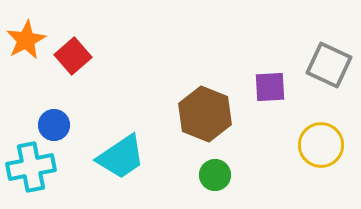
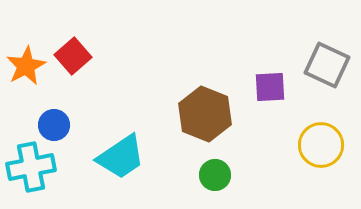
orange star: moved 26 px down
gray square: moved 2 px left
